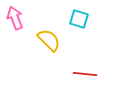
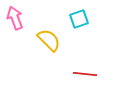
cyan square: rotated 36 degrees counterclockwise
